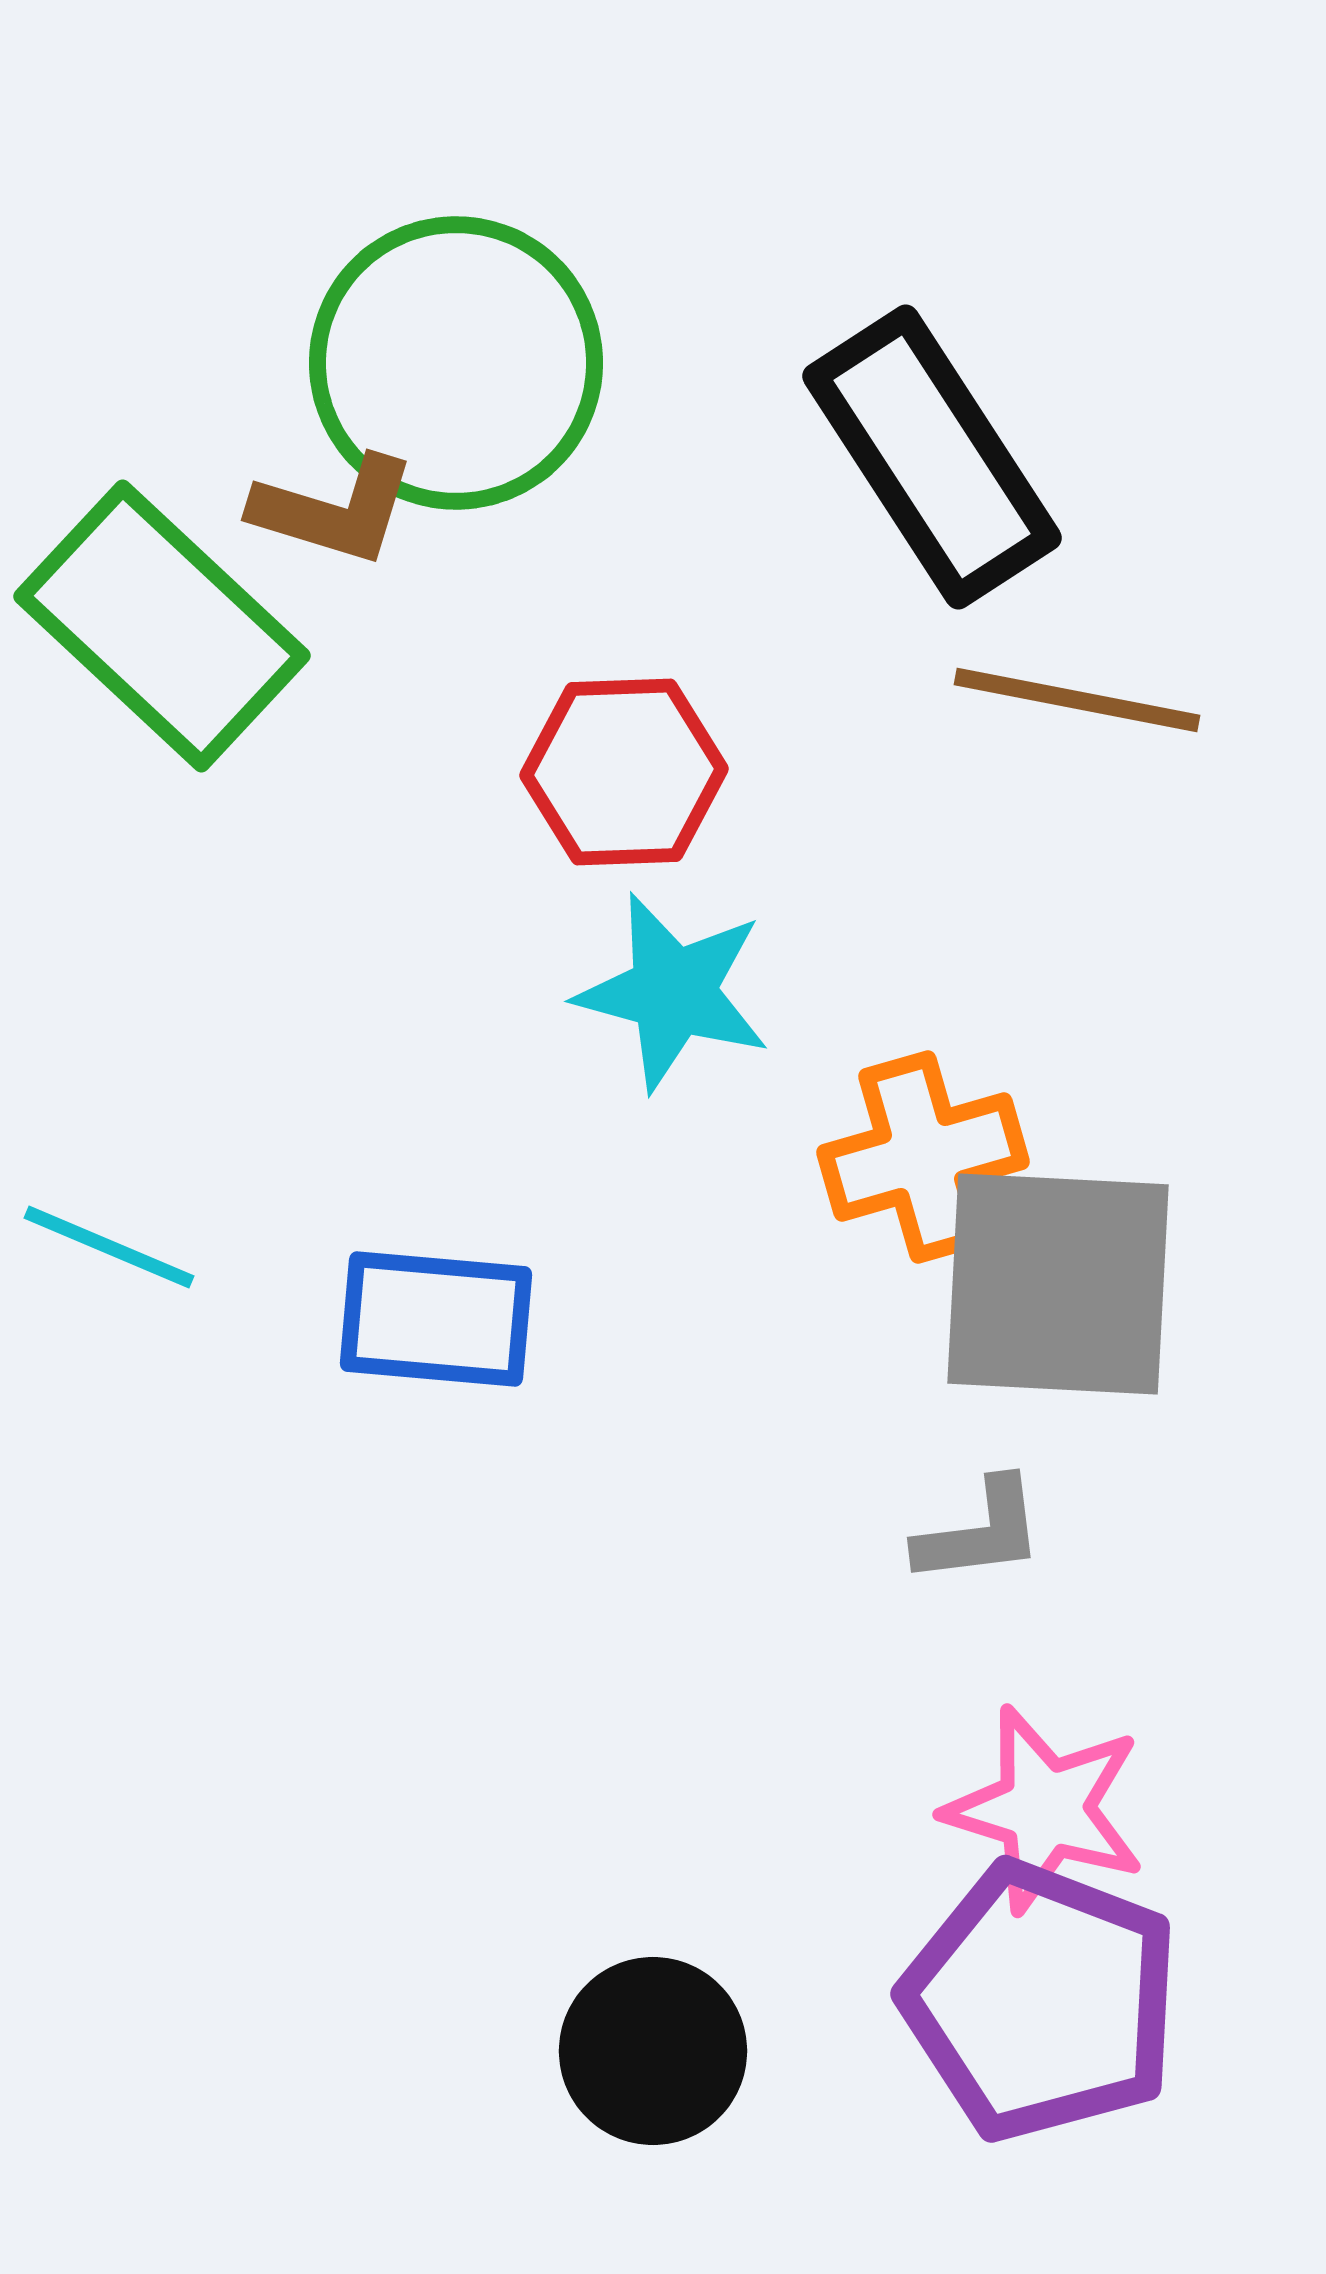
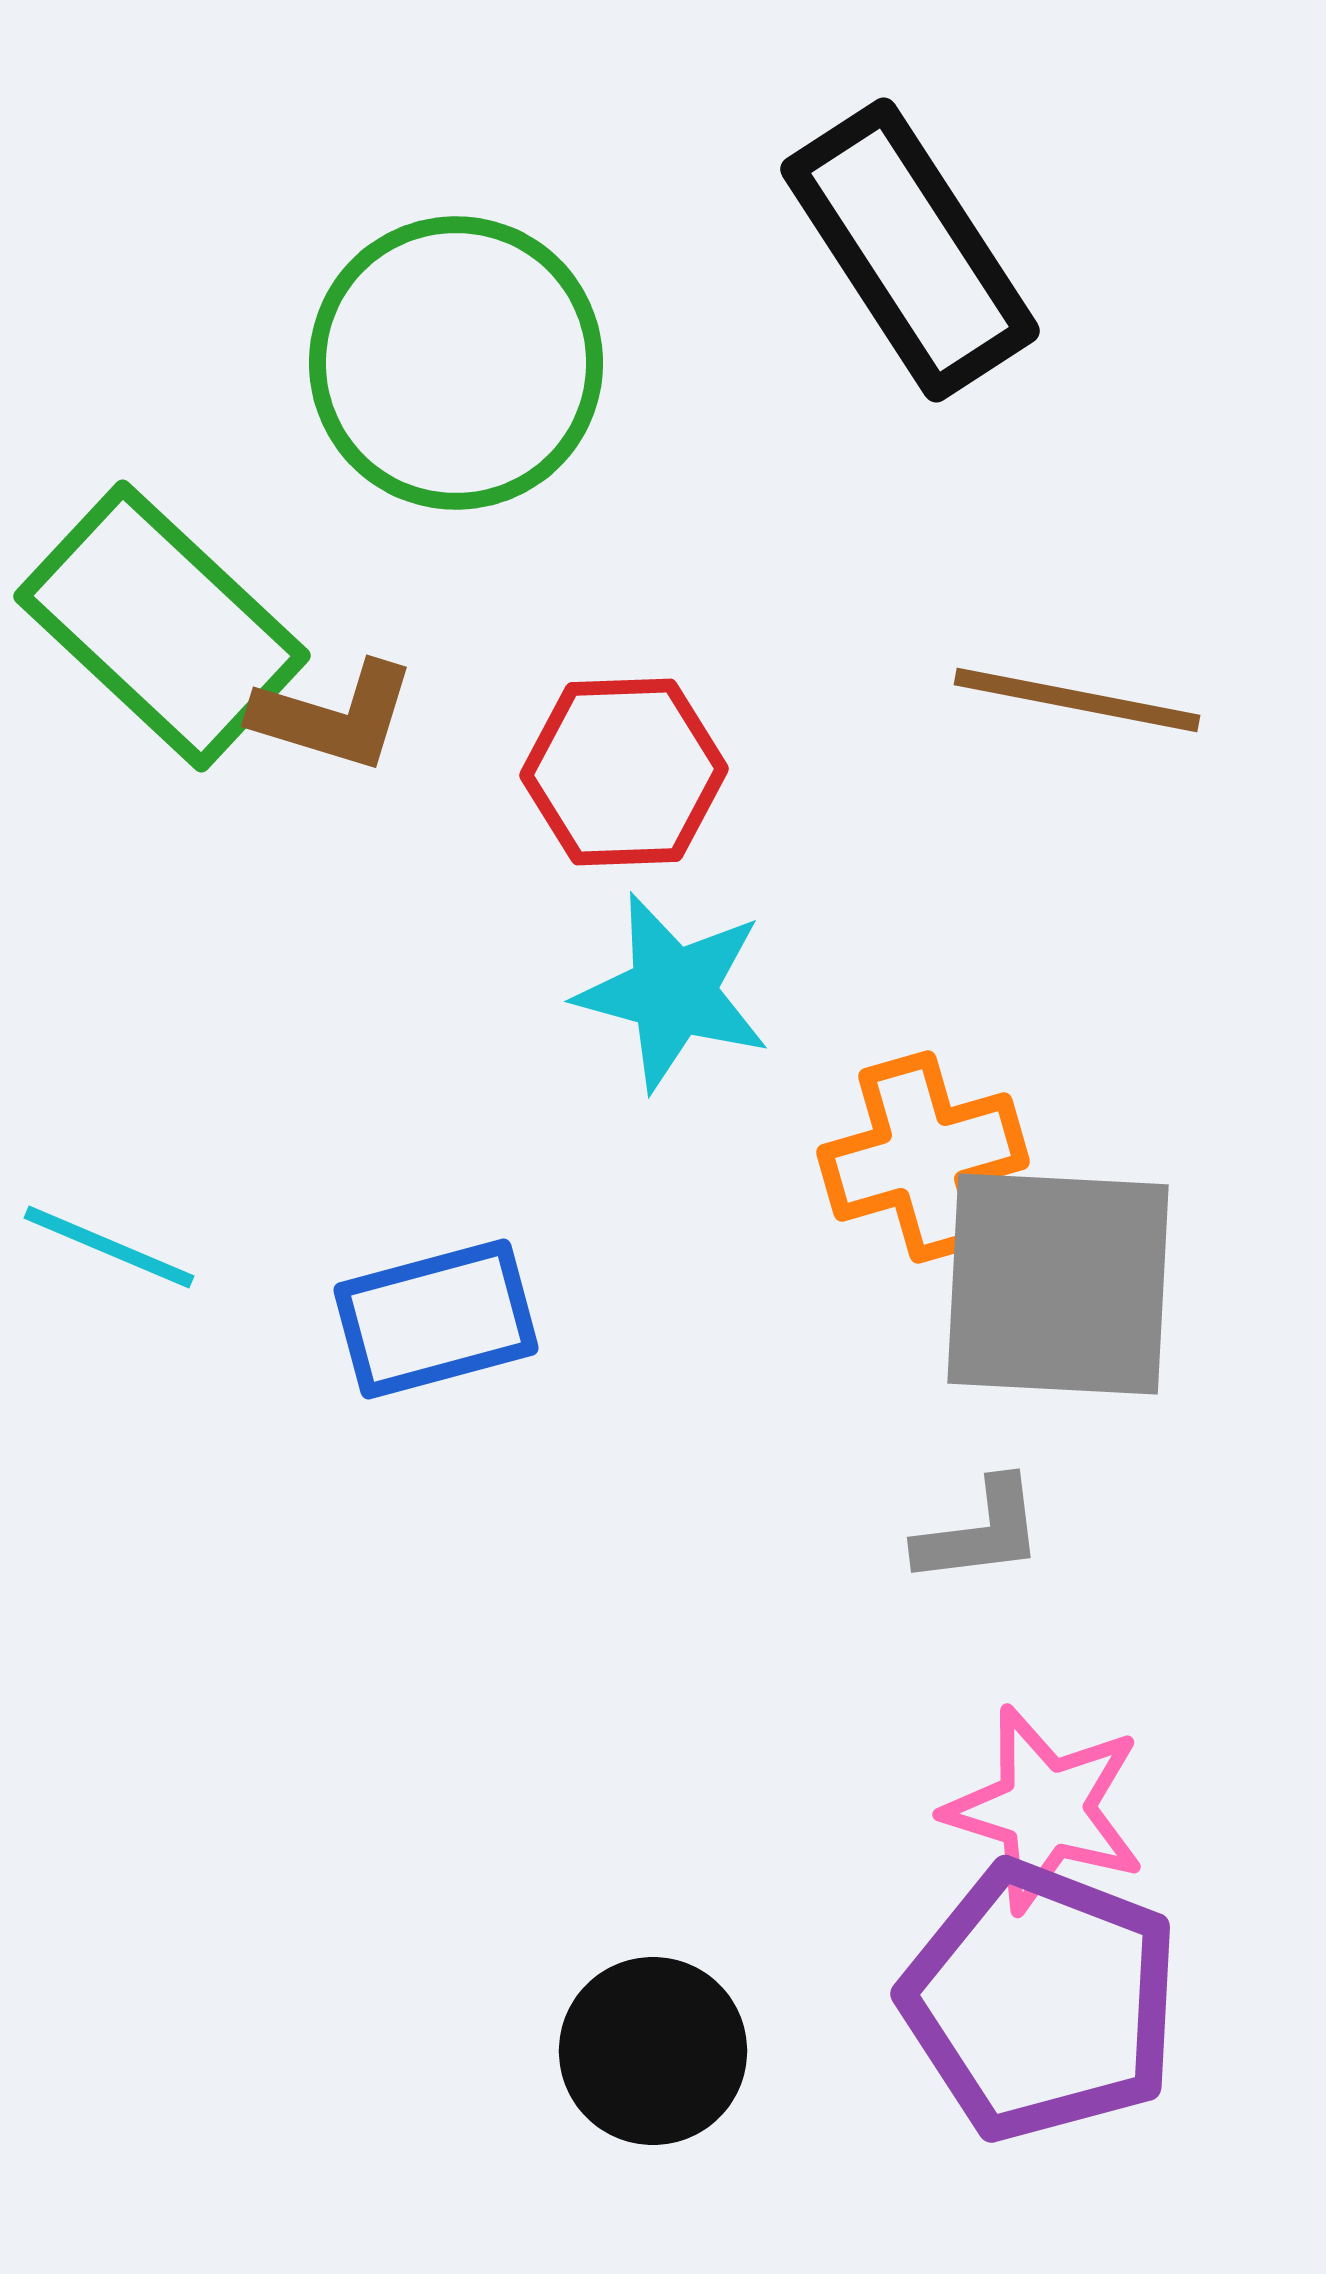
black rectangle: moved 22 px left, 207 px up
brown L-shape: moved 206 px down
blue rectangle: rotated 20 degrees counterclockwise
